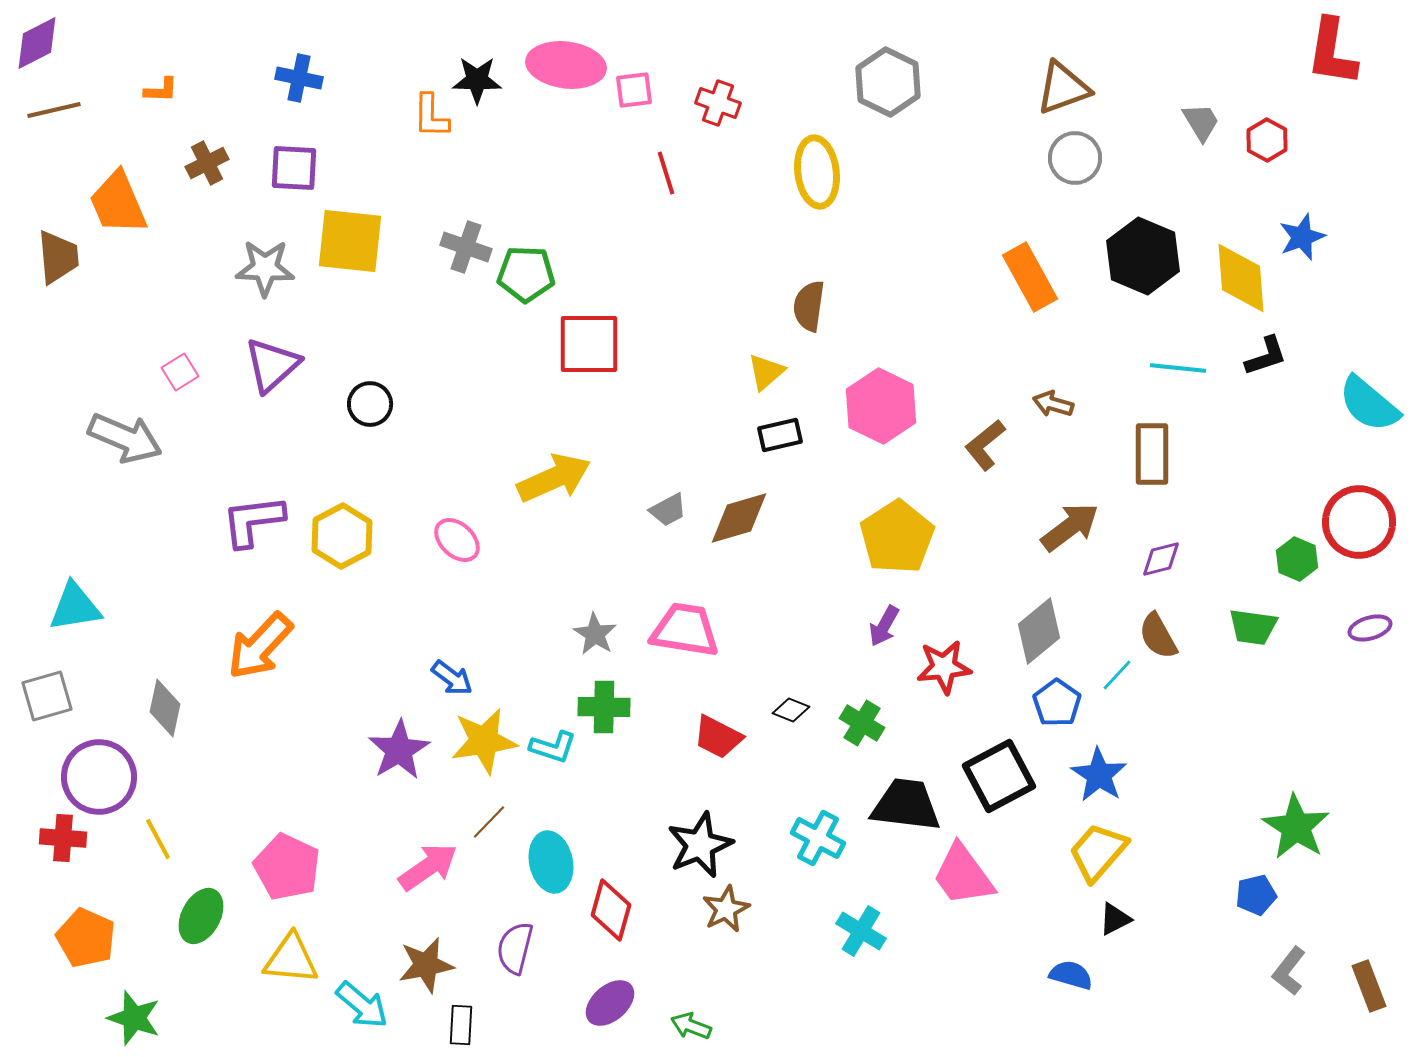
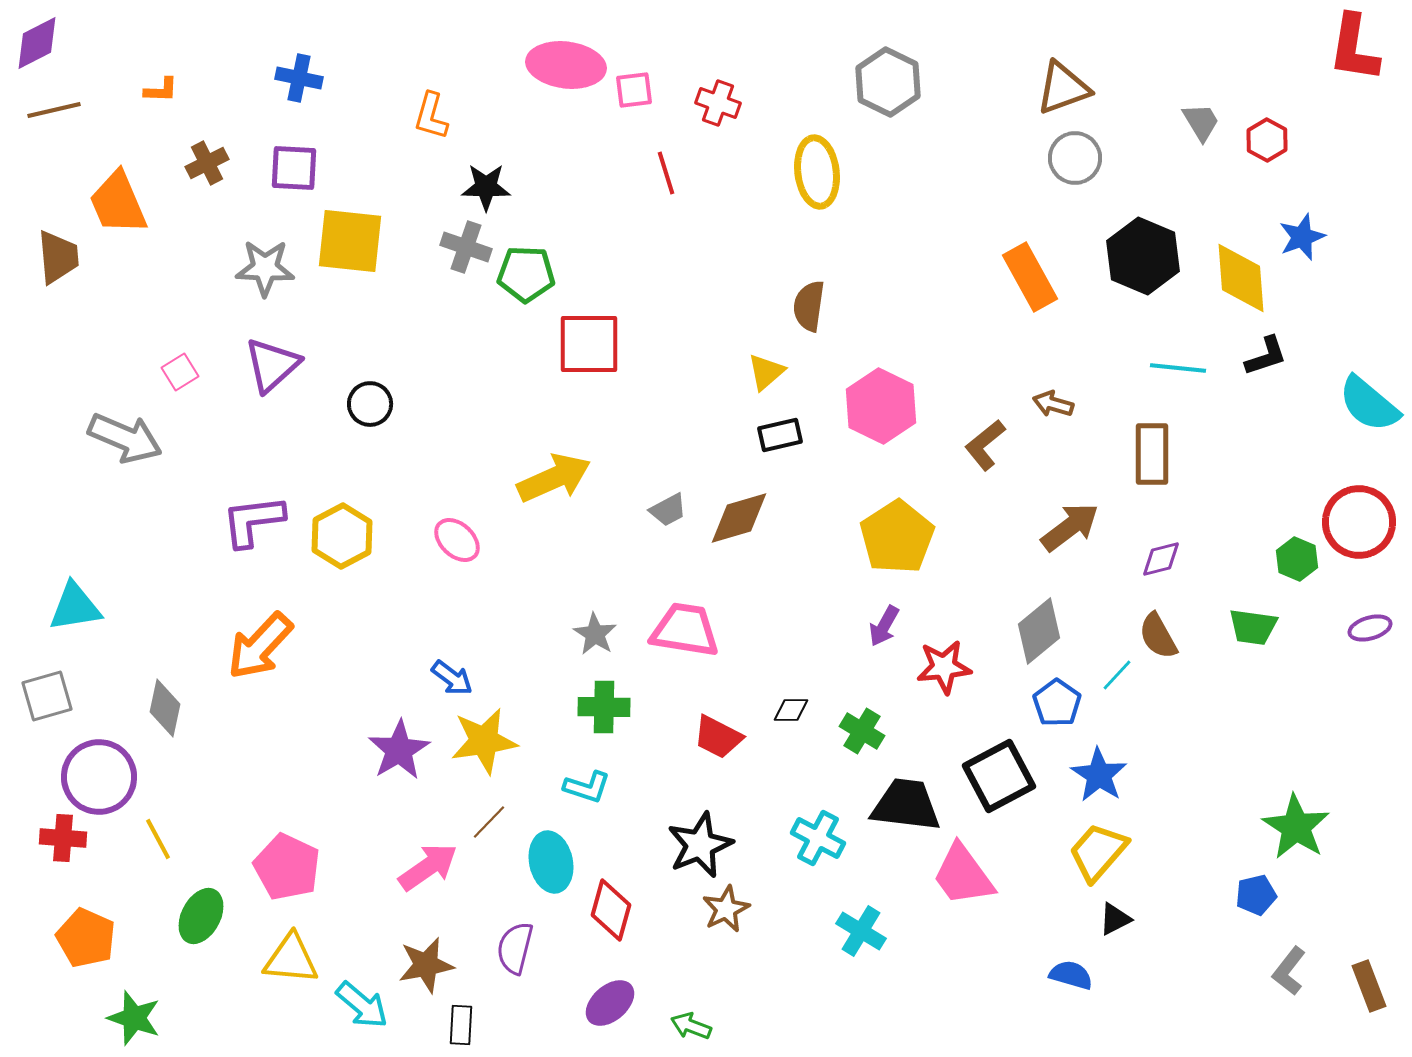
red L-shape at (1332, 52): moved 22 px right, 4 px up
black star at (477, 80): moved 9 px right, 107 px down
orange L-shape at (431, 116): rotated 15 degrees clockwise
black diamond at (791, 710): rotated 21 degrees counterclockwise
green cross at (862, 723): moved 8 px down
cyan L-shape at (553, 747): moved 34 px right, 40 px down
